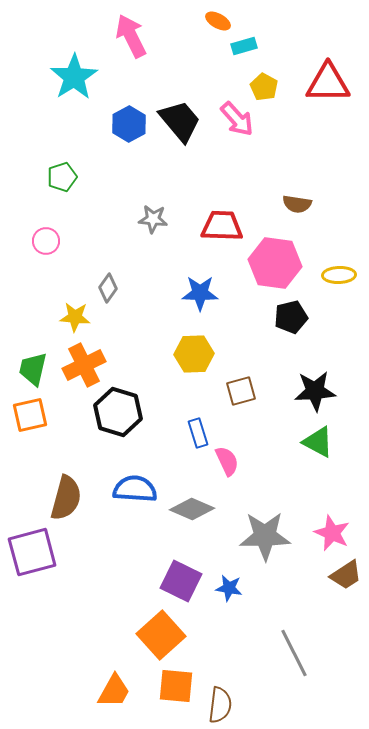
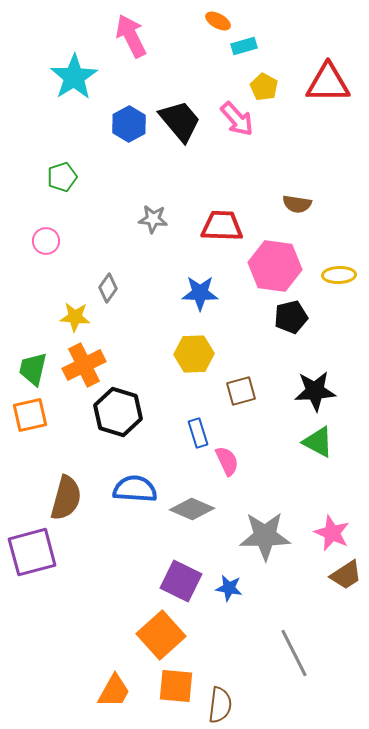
pink hexagon at (275, 263): moved 3 px down
